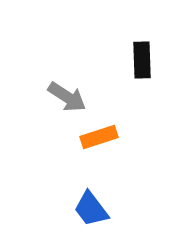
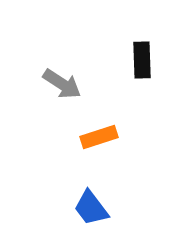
gray arrow: moved 5 px left, 13 px up
blue trapezoid: moved 1 px up
